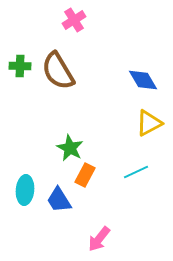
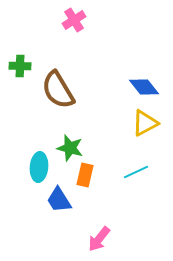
brown semicircle: moved 19 px down
blue diamond: moved 1 px right, 7 px down; rotated 8 degrees counterclockwise
yellow triangle: moved 4 px left
green star: rotated 12 degrees counterclockwise
orange rectangle: rotated 15 degrees counterclockwise
cyan ellipse: moved 14 px right, 23 px up
